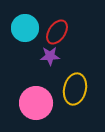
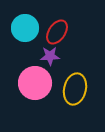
pink circle: moved 1 px left, 20 px up
